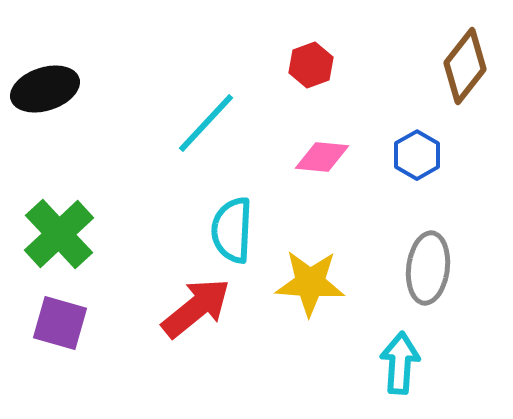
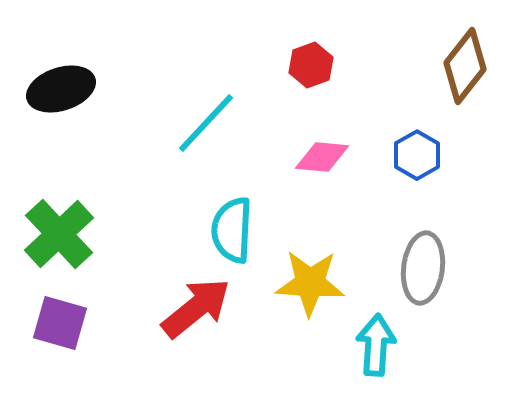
black ellipse: moved 16 px right
gray ellipse: moved 5 px left
cyan arrow: moved 24 px left, 18 px up
